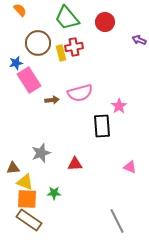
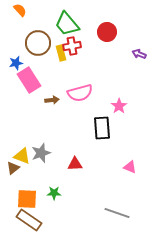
green trapezoid: moved 6 px down
red circle: moved 2 px right, 10 px down
purple arrow: moved 14 px down
red cross: moved 2 px left, 1 px up
black rectangle: moved 2 px down
brown triangle: rotated 32 degrees counterclockwise
yellow triangle: moved 3 px left, 26 px up
gray line: moved 8 px up; rotated 45 degrees counterclockwise
